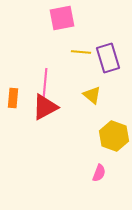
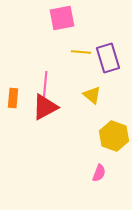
pink line: moved 3 px down
